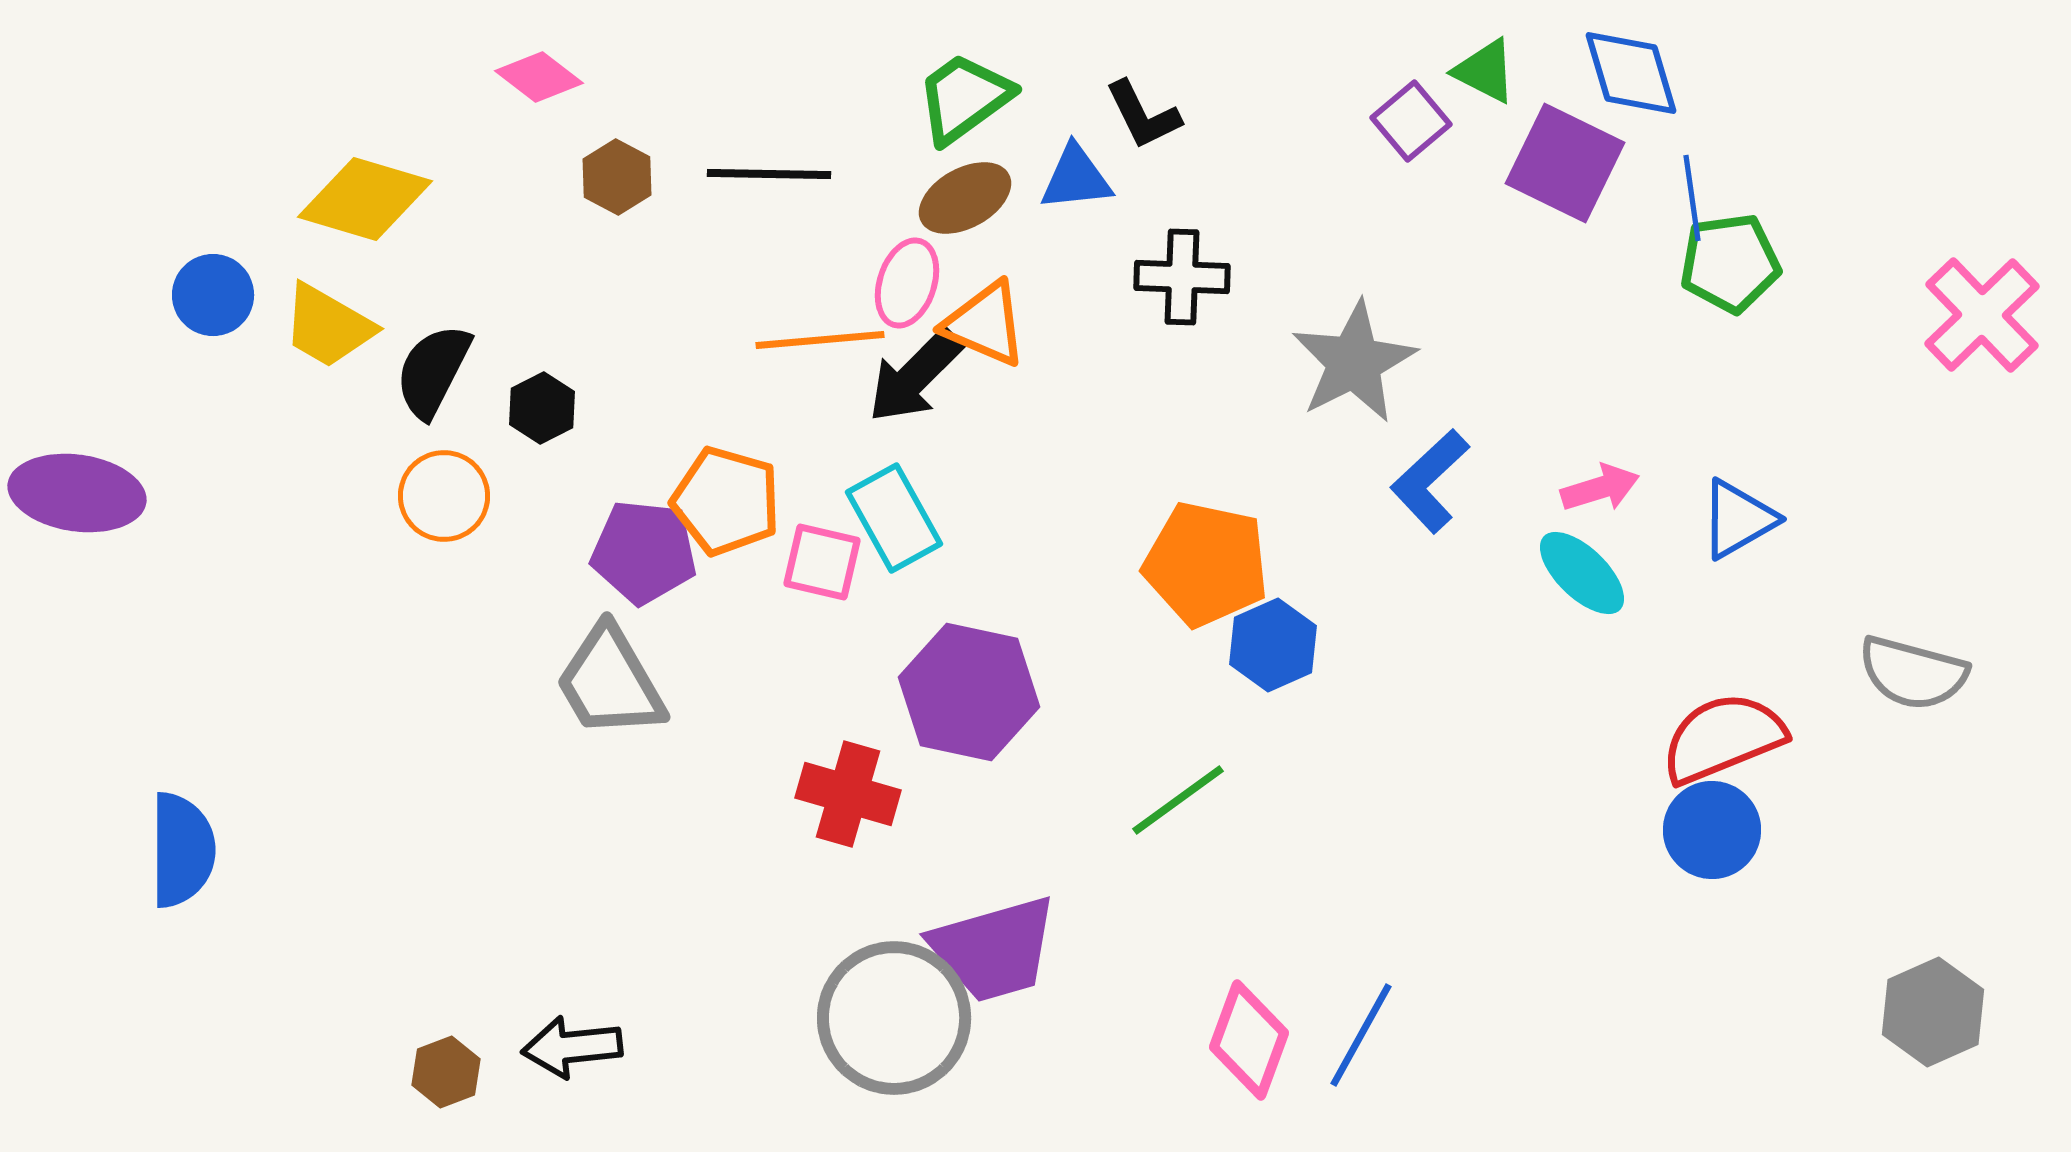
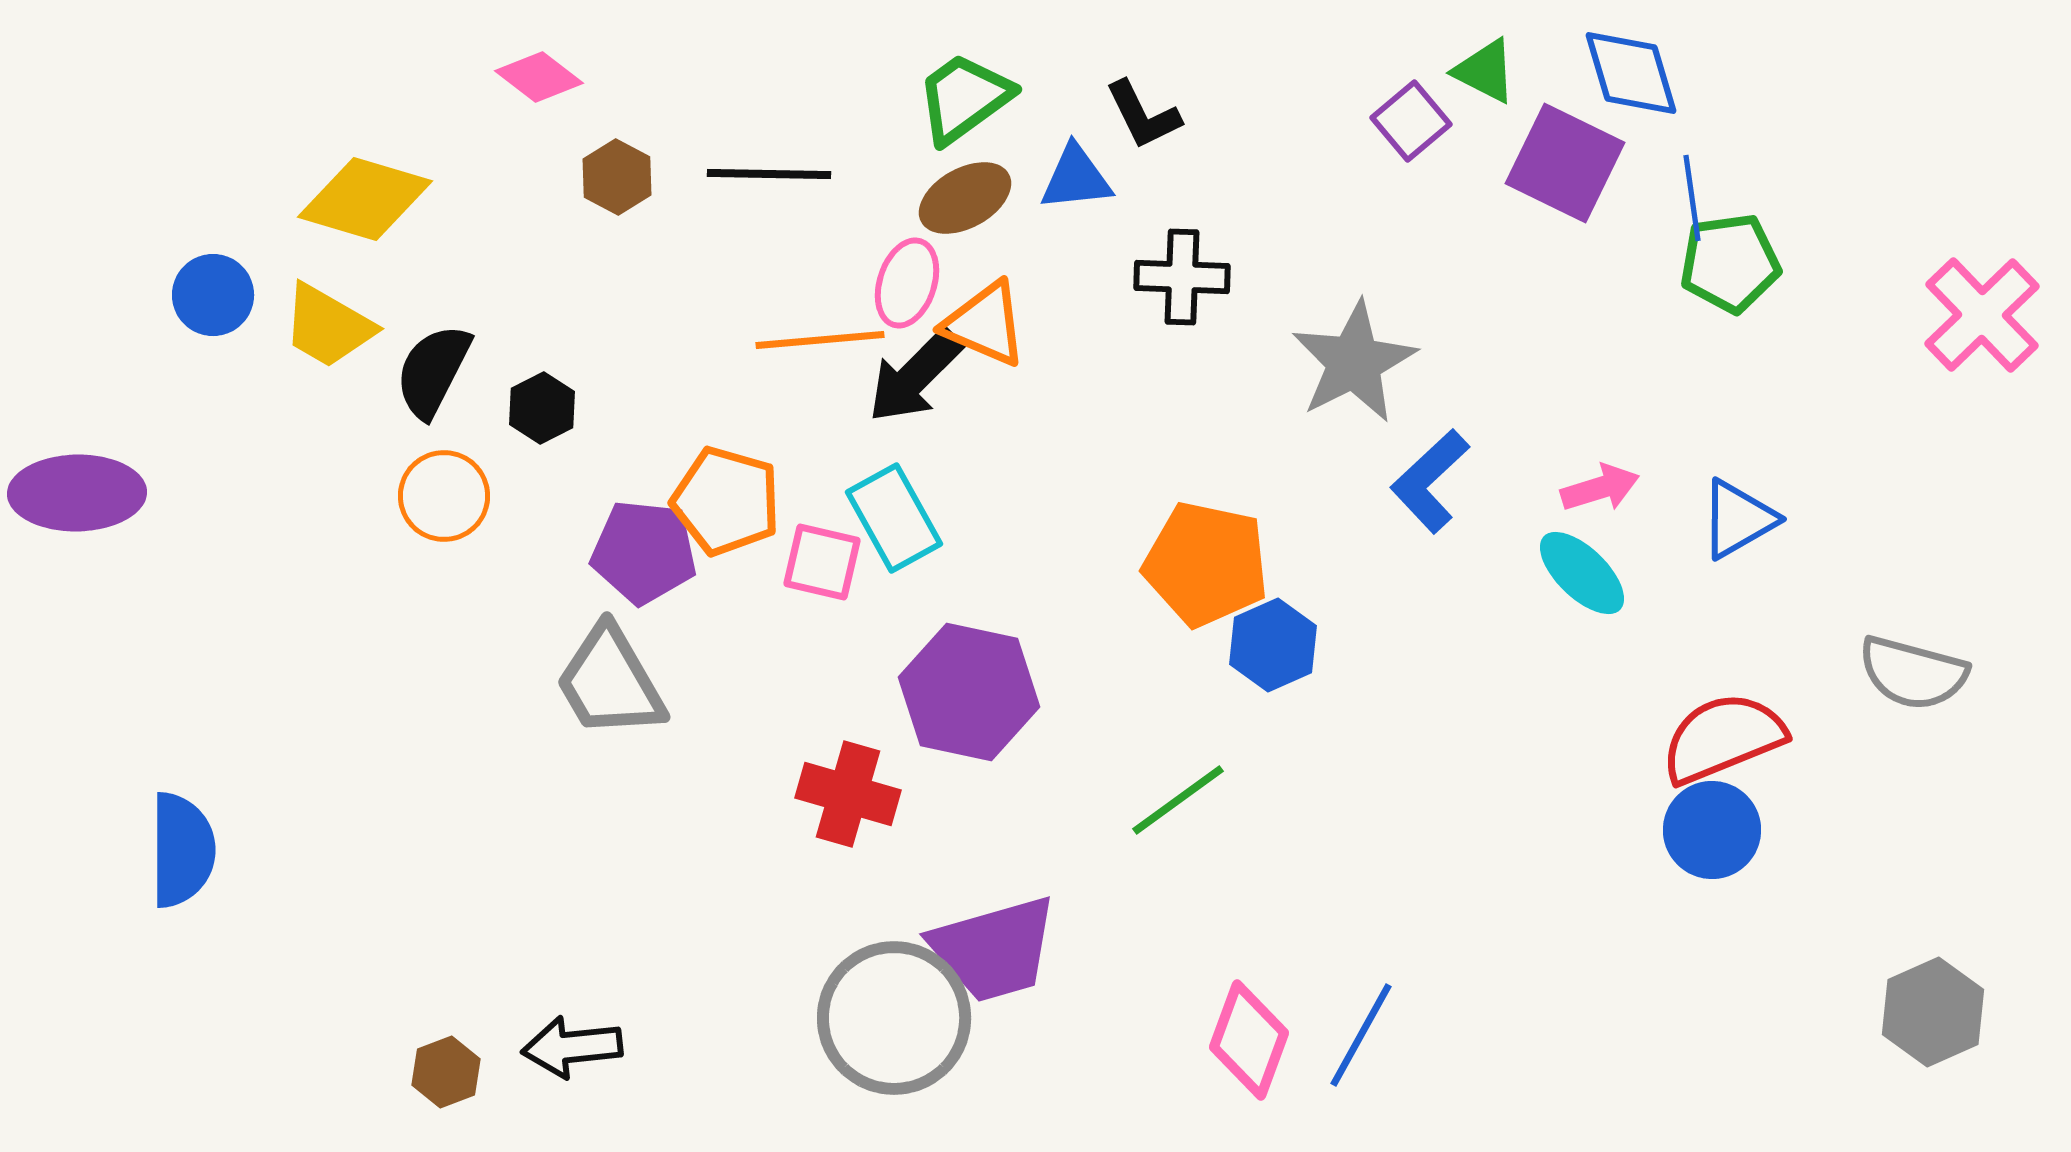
purple ellipse at (77, 493): rotated 9 degrees counterclockwise
